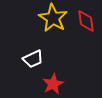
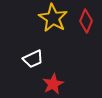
red diamond: rotated 30 degrees clockwise
